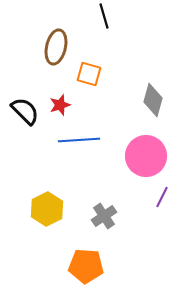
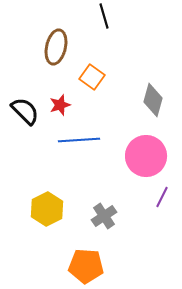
orange square: moved 3 px right, 3 px down; rotated 20 degrees clockwise
